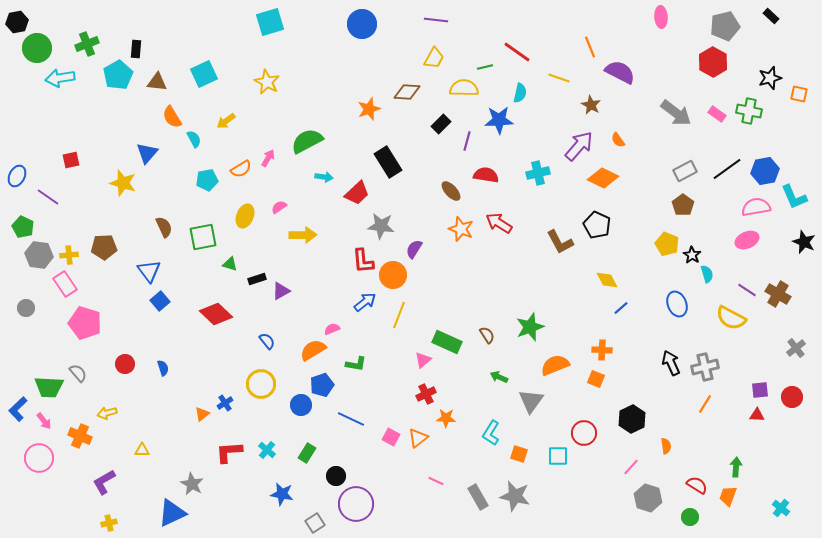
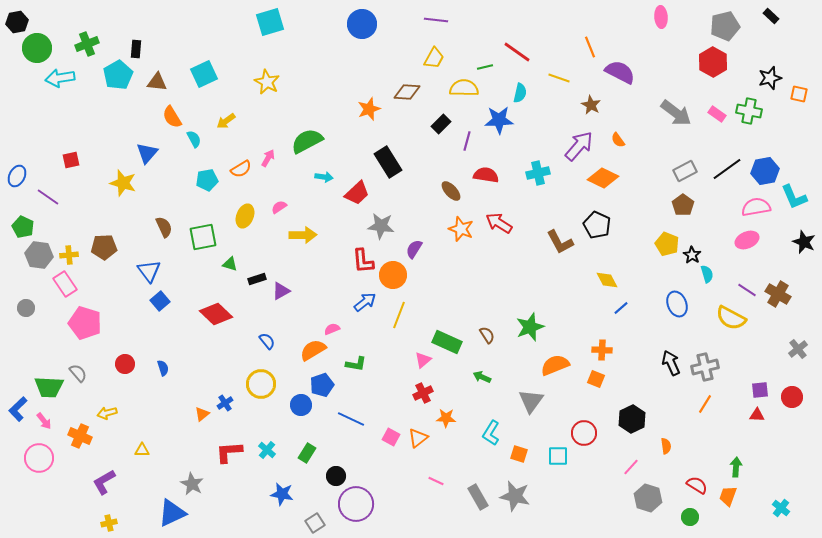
gray cross at (796, 348): moved 2 px right, 1 px down
green arrow at (499, 377): moved 17 px left
red cross at (426, 394): moved 3 px left, 1 px up
